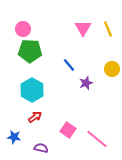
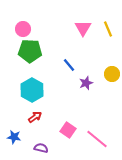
yellow circle: moved 5 px down
